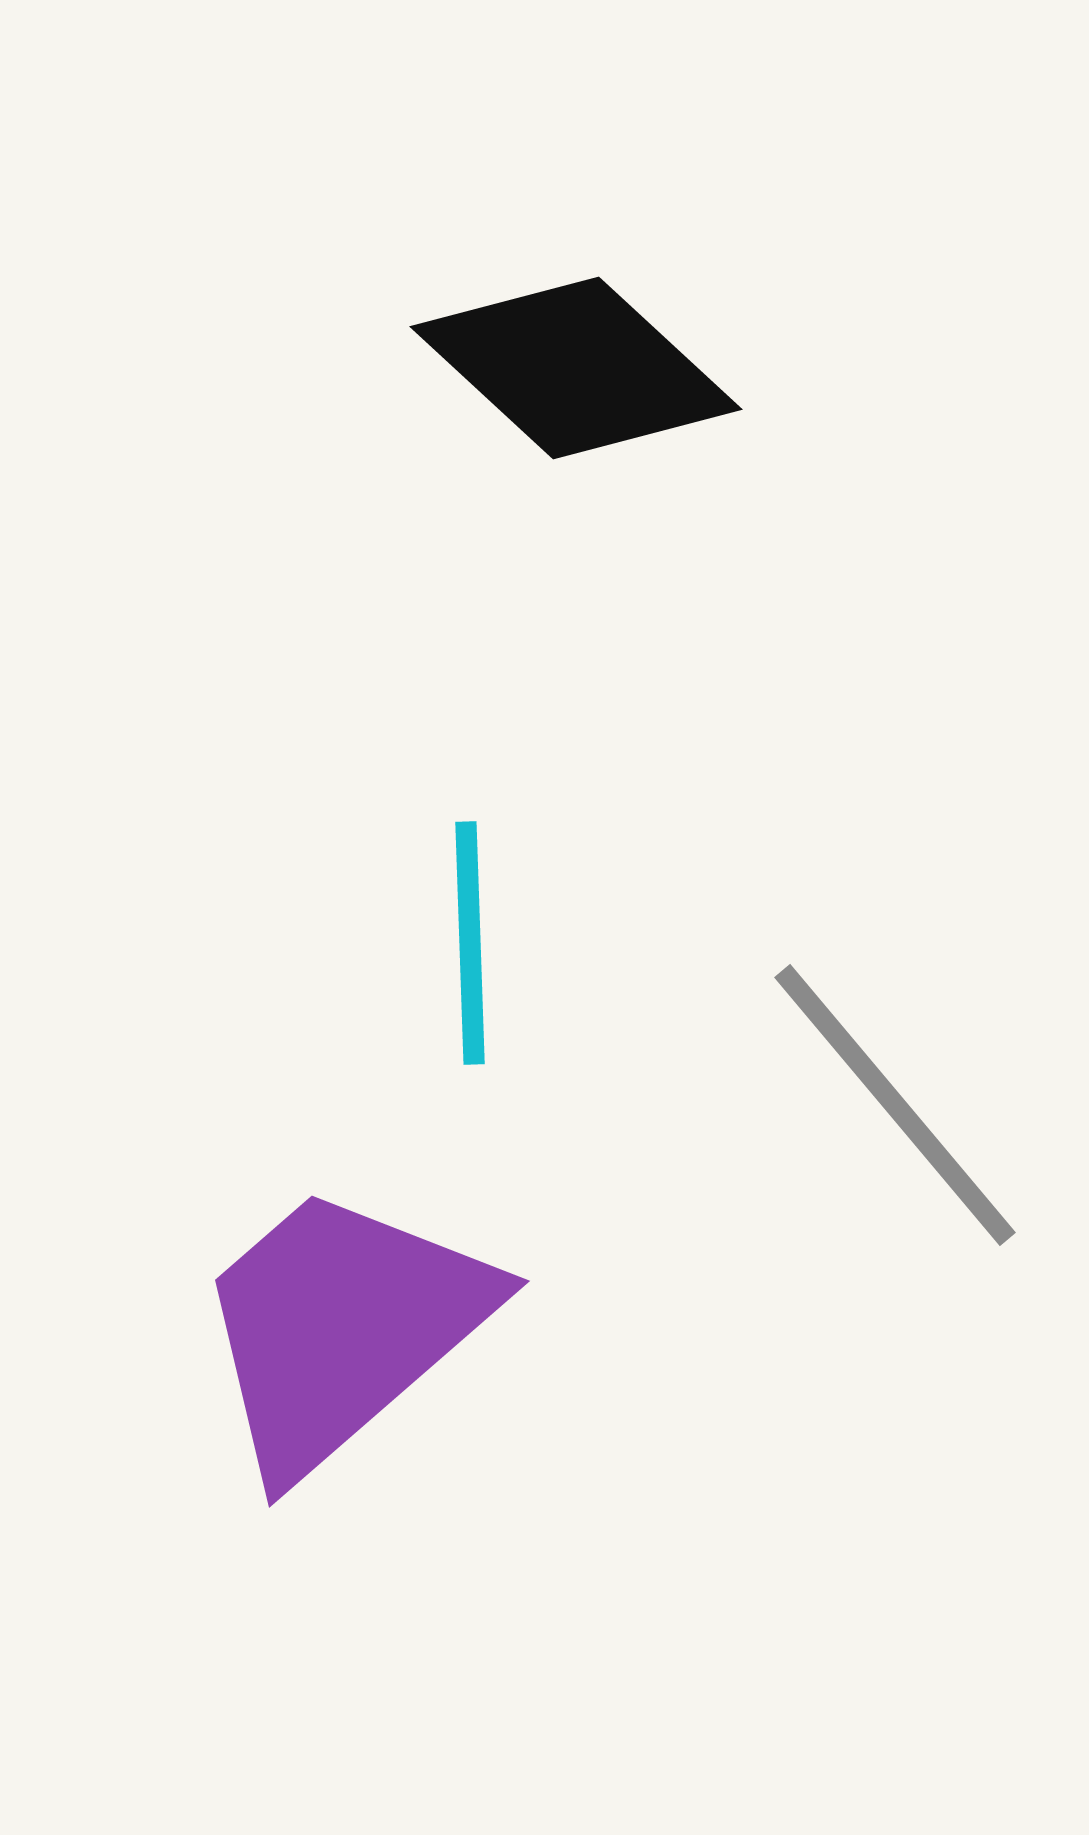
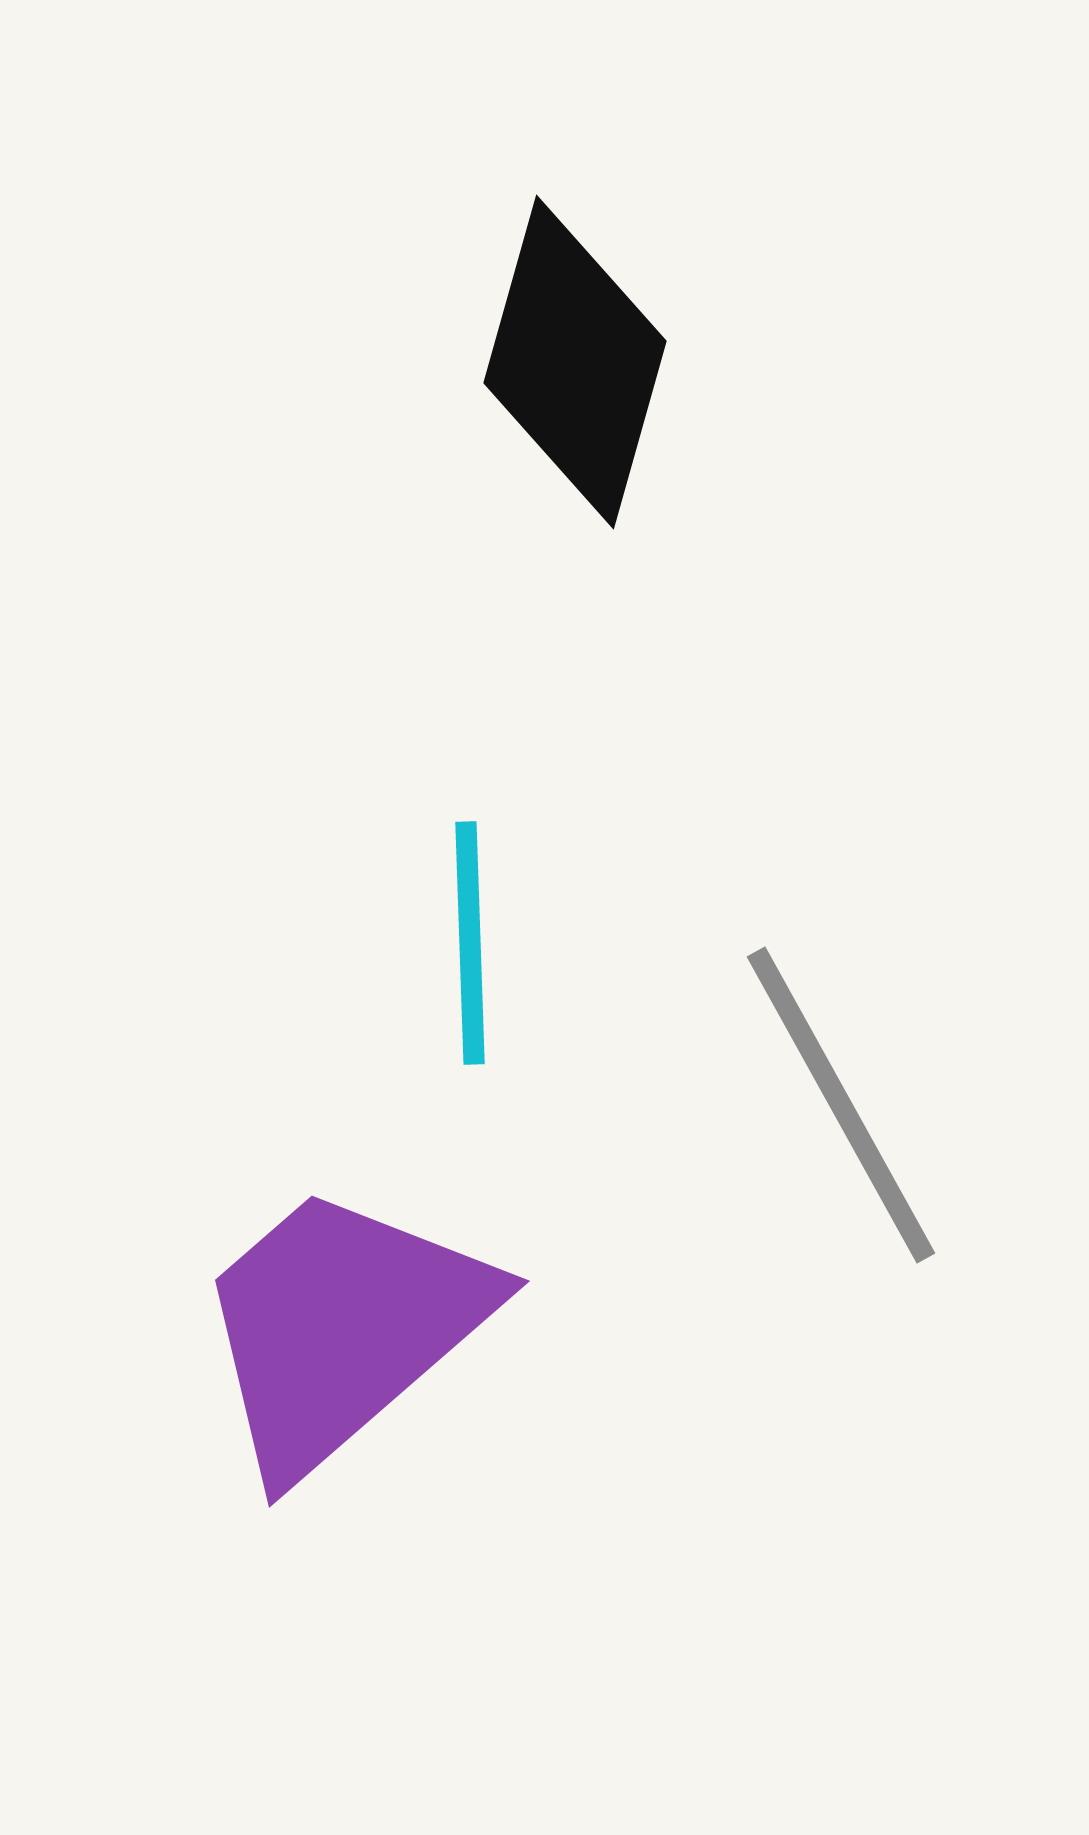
black diamond: moved 1 px left, 6 px up; rotated 63 degrees clockwise
gray line: moved 54 px left; rotated 11 degrees clockwise
